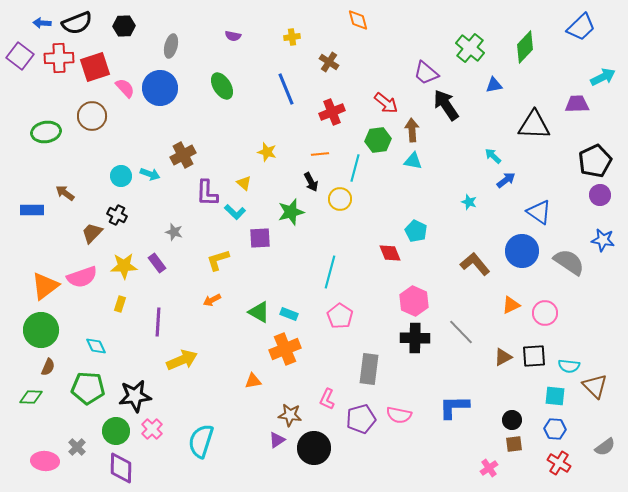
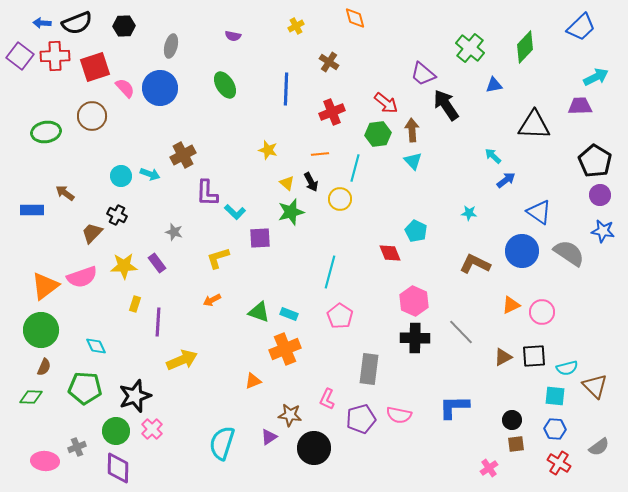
orange diamond at (358, 20): moved 3 px left, 2 px up
yellow cross at (292, 37): moved 4 px right, 11 px up; rotated 21 degrees counterclockwise
red cross at (59, 58): moved 4 px left, 2 px up
purple trapezoid at (426, 73): moved 3 px left, 1 px down
cyan arrow at (603, 77): moved 7 px left
green ellipse at (222, 86): moved 3 px right, 1 px up
blue line at (286, 89): rotated 24 degrees clockwise
purple trapezoid at (577, 104): moved 3 px right, 2 px down
green hexagon at (378, 140): moved 6 px up
yellow star at (267, 152): moved 1 px right, 2 px up
cyan triangle at (413, 161): rotated 36 degrees clockwise
black pentagon at (595, 161): rotated 16 degrees counterclockwise
yellow triangle at (244, 183): moved 43 px right
cyan star at (469, 202): moved 11 px down; rotated 14 degrees counterclockwise
blue star at (603, 240): moved 9 px up
yellow L-shape at (218, 260): moved 2 px up
gray semicircle at (569, 262): moved 9 px up
brown L-shape at (475, 264): rotated 24 degrees counterclockwise
yellow rectangle at (120, 304): moved 15 px right
green triangle at (259, 312): rotated 10 degrees counterclockwise
pink circle at (545, 313): moved 3 px left, 1 px up
cyan semicircle at (569, 366): moved 2 px left, 2 px down; rotated 20 degrees counterclockwise
brown semicircle at (48, 367): moved 4 px left
orange triangle at (253, 381): rotated 12 degrees counterclockwise
green pentagon at (88, 388): moved 3 px left
black star at (135, 396): rotated 12 degrees counterclockwise
purple triangle at (277, 440): moved 8 px left, 3 px up
cyan semicircle at (201, 441): moved 21 px right, 2 px down
brown square at (514, 444): moved 2 px right
gray cross at (77, 447): rotated 24 degrees clockwise
gray semicircle at (605, 447): moved 6 px left
purple diamond at (121, 468): moved 3 px left
